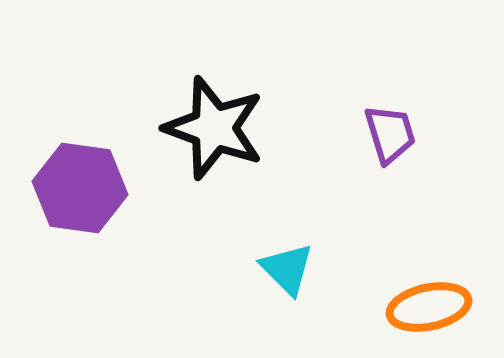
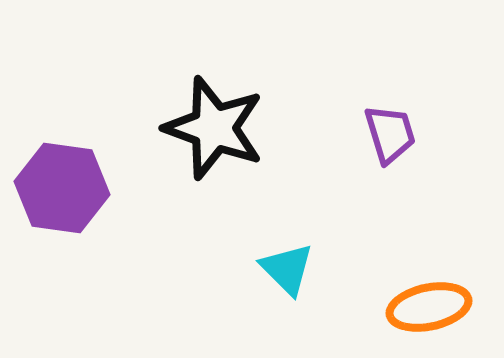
purple hexagon: moved 18 px left
